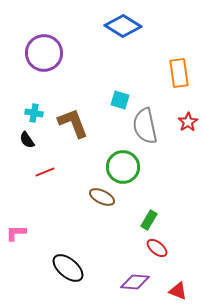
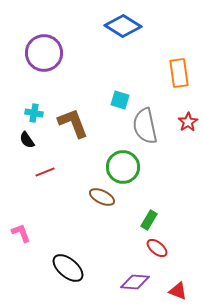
pink L-shape: moved 5 px right; rotated 70 degrees clockwise
